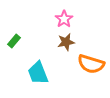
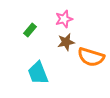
pink star: rotated 18 degrees clockwise
green rectangle: moved 16 px right, 11 px up
orange semicircle: moved 7 px up
